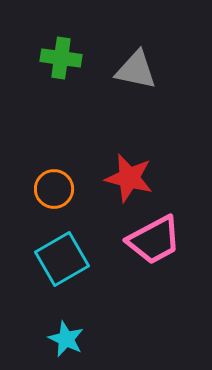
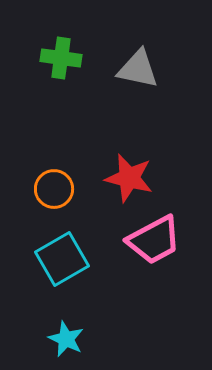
gray triangle: moved 2 px right, 1 px up
